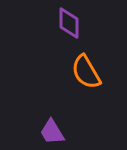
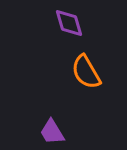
purple diamond: rotated 16 degrees counterclockwise
